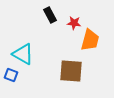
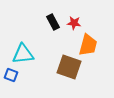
black rectangle: moved 3 px right, 7 px down
orange trapezoid: moved 2 px left, 5 px down
cyan triangle: rotated 35 degrees counterclockwise
brown square: moved 2 px left, 4 px up; rotated 15 degrees clockwise
